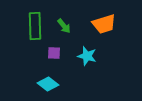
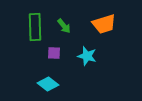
green rectangle: moved 1 px down
